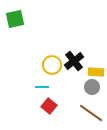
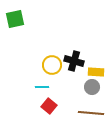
black cross: rotated 36 degrees counterclockwise
brown line: rotated 30 degrees counterclockwise
